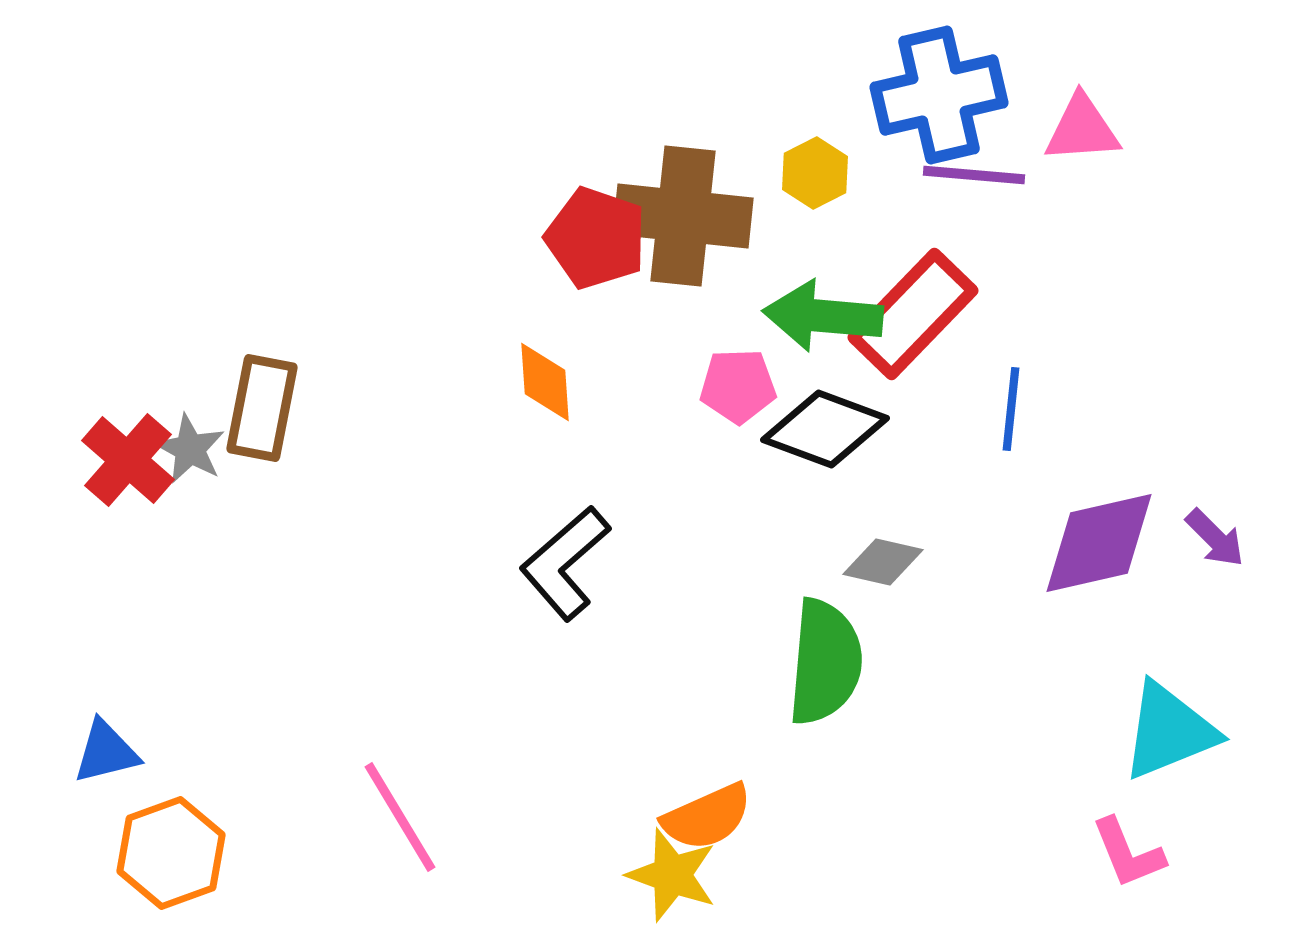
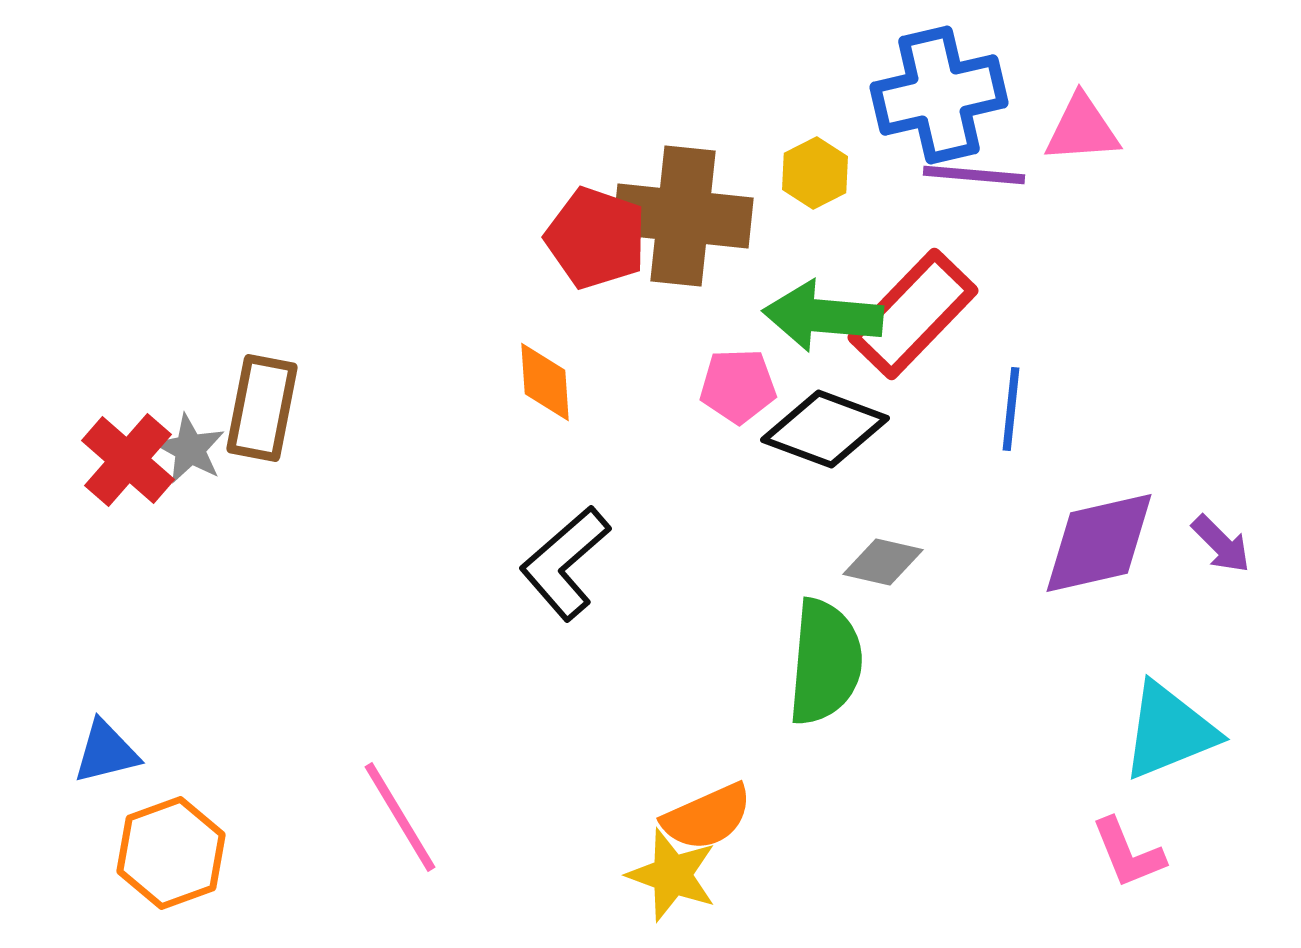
purple arrow: moved 6 px right, 6 px down
